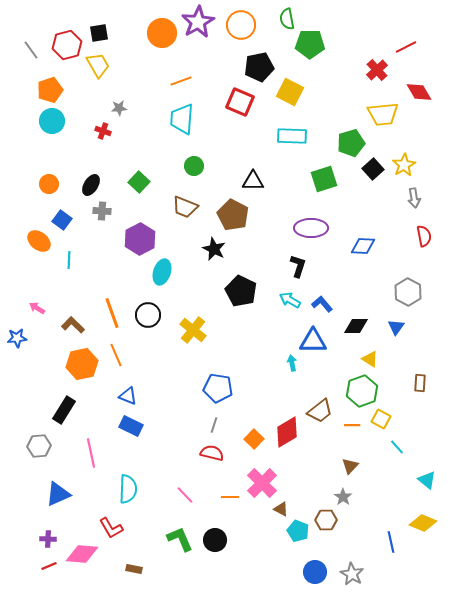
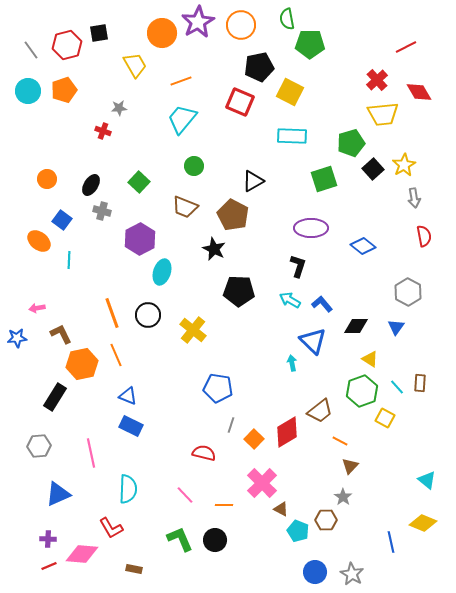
yellow trapezoid at (98, 65): moved 37 px right
red cross at (377, 70): moved 10 px down
orange pentagon at (50, 90): moved 14 px right
cyan trapezoid at (182, 119): rotated 36 degrees clockwise
cyan circle at (52, 121): moved 24 px left, 30 px up
black triangle at (253, 181): rotated 30 degrees counterclockwise
orange circle at (49, 184): moved 2 px left, 5 px up
gray cross at (102, 211): rotated 12 degrees clockwise
blue diamond at (363, 246): rotated 35 degrees clockwise
black pentagon at (241, 291): moved 2 px left; rotated 24 degrees counterclockwise
pink arrow at (37, 308): rotated 42 degrees counterclockwise
brown L-shape at (73, 325): moved 12 px left, 9 px down; rotated 20 degrees clockwise
blue triangle at (313, 341): rotated 44 degrees clockwise
black rectangle at (64, 410): moved 9 px left, 13 px up
yellow square at (381, 419): moved 4 px right, 1 px up
gray line at (214, 425): moved 17 px right
orange line at (352, 425): moved 12 px left, 16 px down; rotated 28 degrees clockwise
cyan line at (397, 447): moved 60 px up
red semicircle at (212, 453): moved 8 px left
orange line at (230, 497): moved 6 px left, 8 px down
